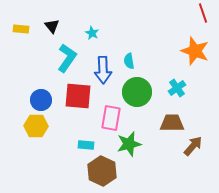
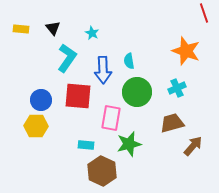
red line: moved 1 px right
black triangle: moved 1 px right, 2 px down
orange star: moved 9 px left
cyan cross: rotated 12 degrees clockwise
brown trapezoid: rotated 15 degrees counterclockwise
